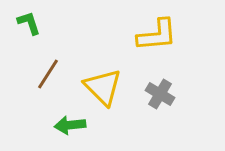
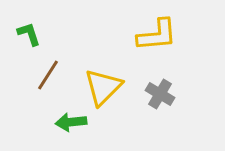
green L-shape: moved 11 px down
brown line: moved 1 px down
yellow triangle: rotated 30 degrees clockwise
green arrow: moved 1 px right, 3 px up
